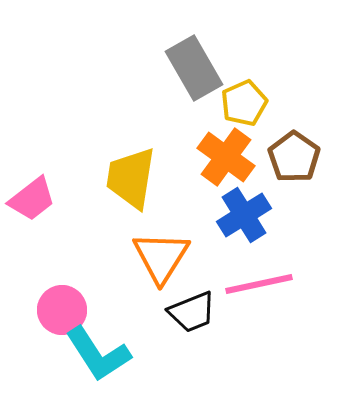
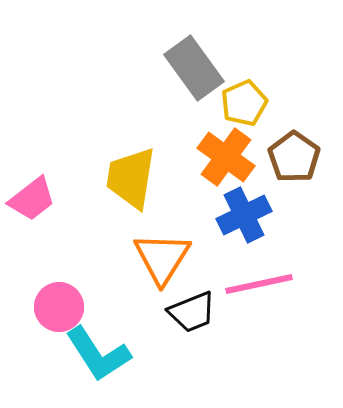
gray rectangle: rotated 6 degrees counterclockwise
blue cross: rotated 6 degrees clockwise
orange triangle: moved 1 px right, 1 px down
pink circle: moved 3 px left, 3 px up
